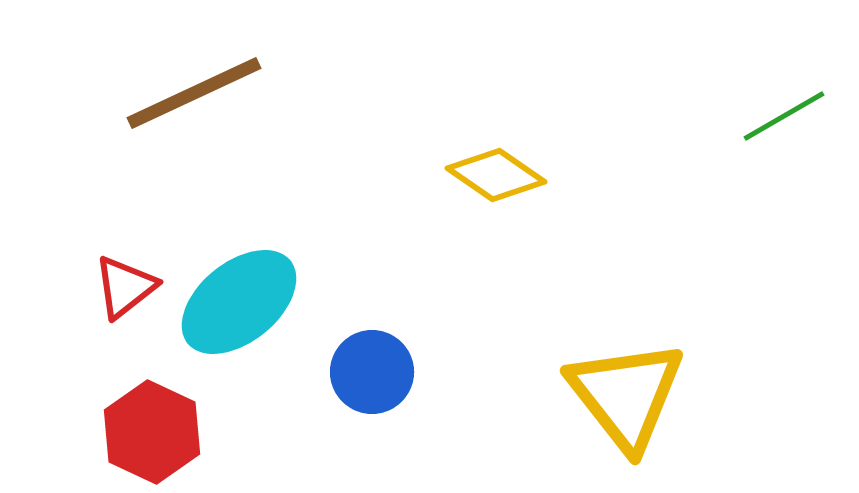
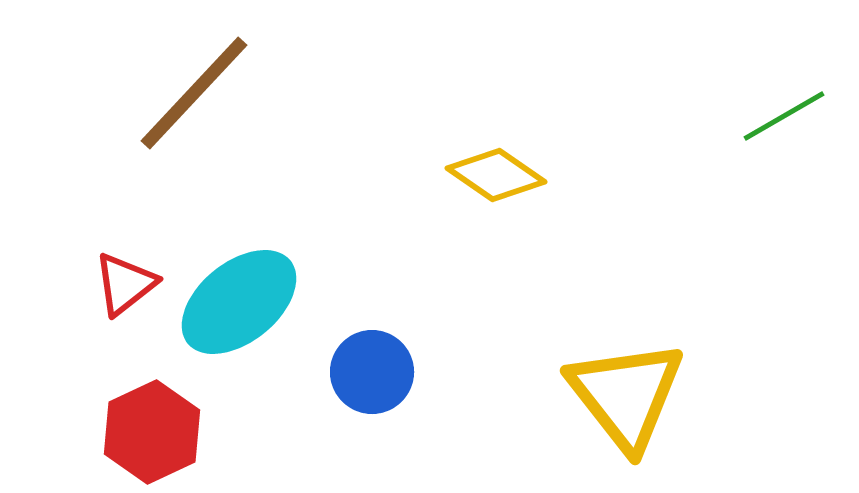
brown line: rotated 22 degrees counterclockwise
red triangle: moved 3 px up
red hexagon: rotated 10 degrees clockwise
